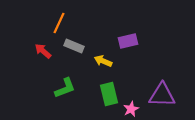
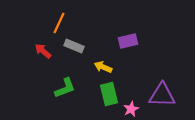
yellow arrow: moved 6 px down
